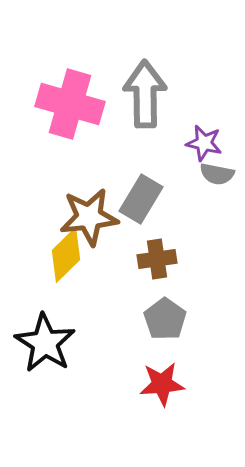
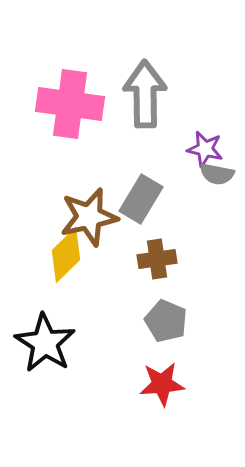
pink cross: rotated 8 degrees counterclockwise
purple star: moved 1 px right, 6 px down
brown star: rotated 6 degrees counterclockwise
gray pentagon: moved 1 px right, 2 px down; rotated 12 degrees counterclockwise
